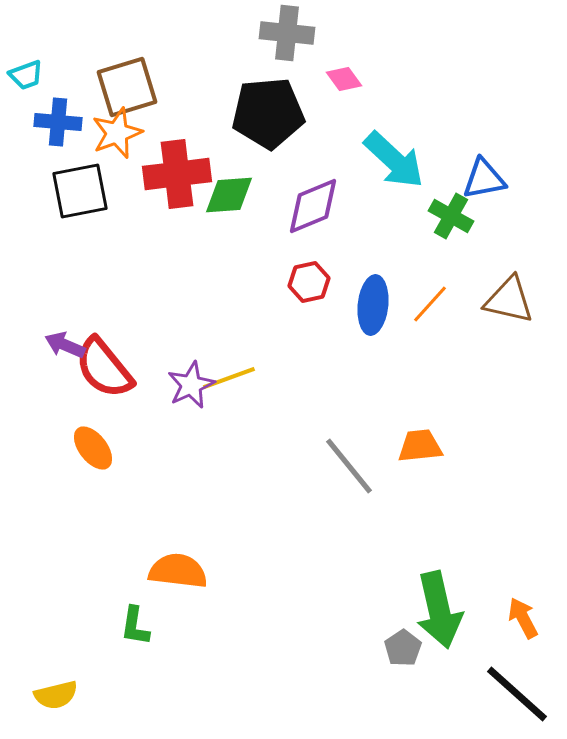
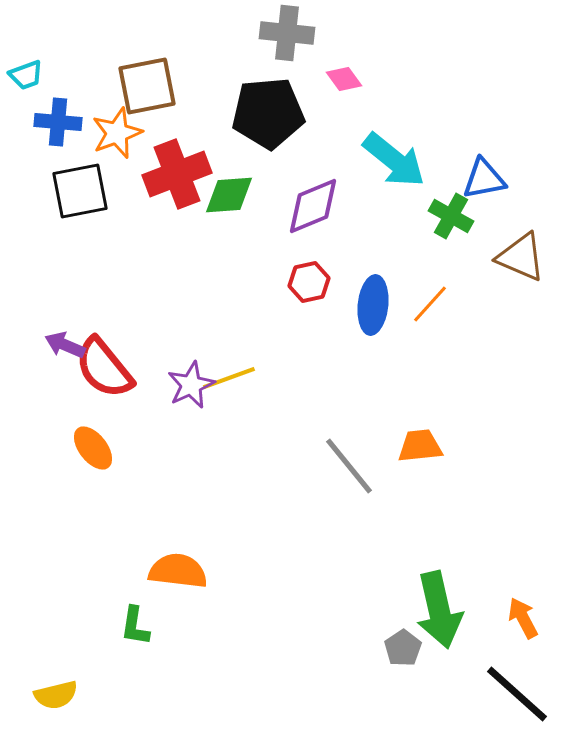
brown square: moved 20 px right, 1 px up; rotated 6 degrees clockwise
cyan arrow: rotated 4 degrees counterclockwise
red cross: rotated 14 degrees counterclockwise
brown triangle: moved 12 px right, 43 px up; rotated 10 degrees clockwise
